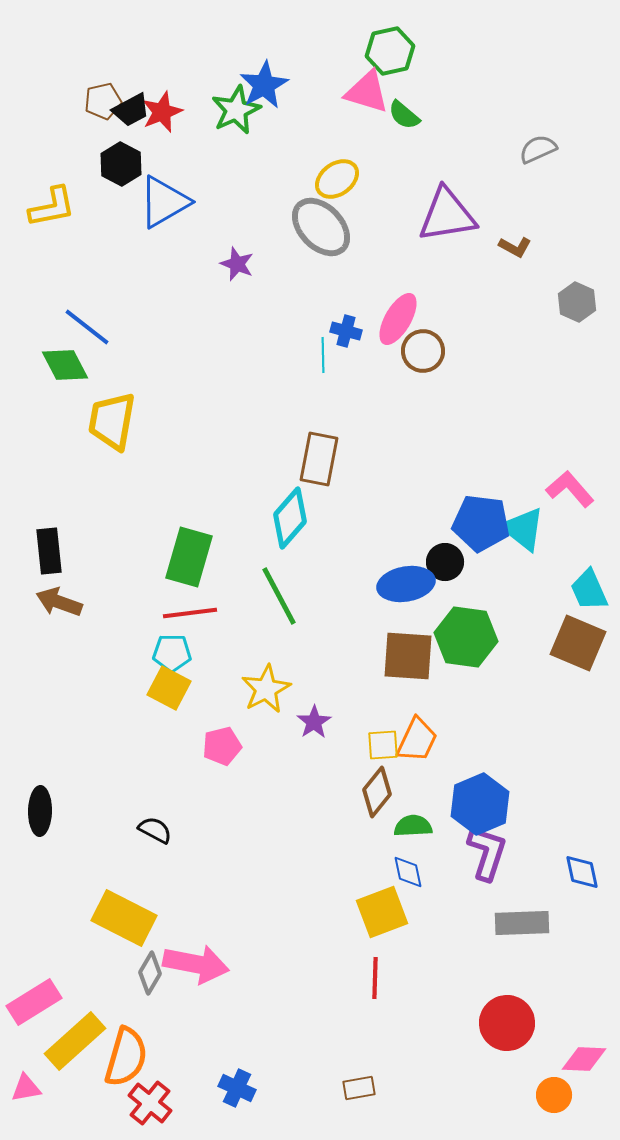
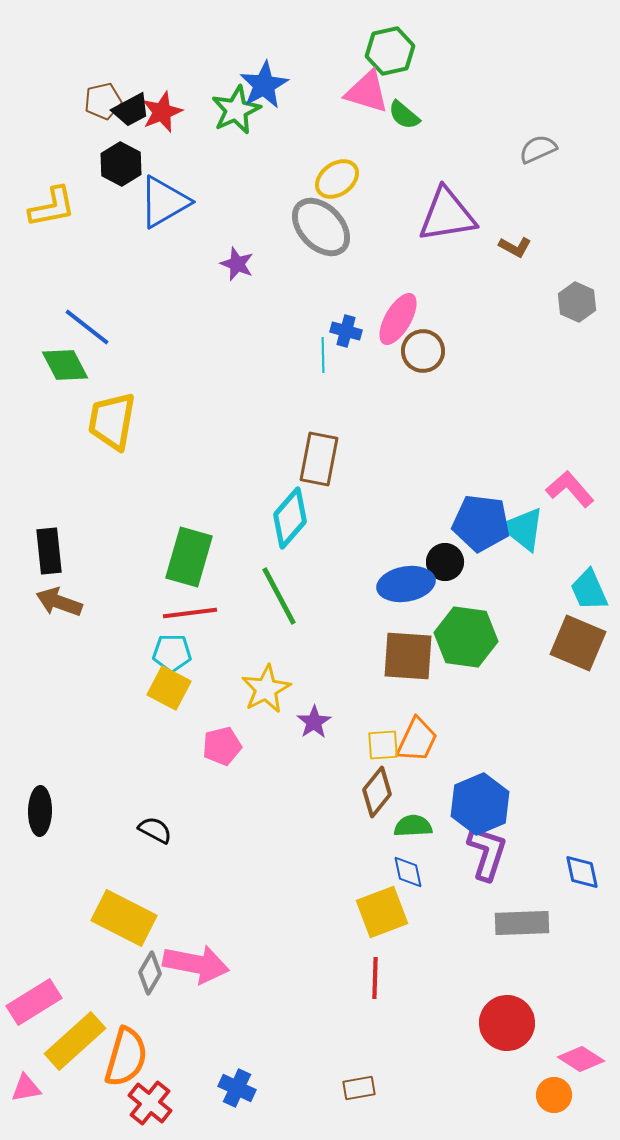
pink diamond at (584, 1059): moved 3 px left; rotated 30 degrees clockwise
